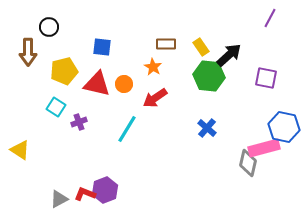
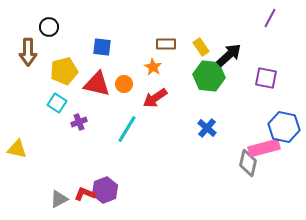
cyan square: moved 1 px right, 4 px up
yellow triangle: moved 3 px left, 1 px up; rotated 20 degrees counterclockwise
